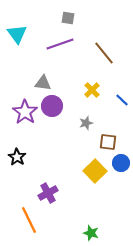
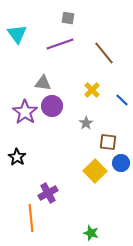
gray star: rotated 16 degrees counterclockwise
orange line: moved 2 px right, 2 px up; rotated 20 degrees clockwise
